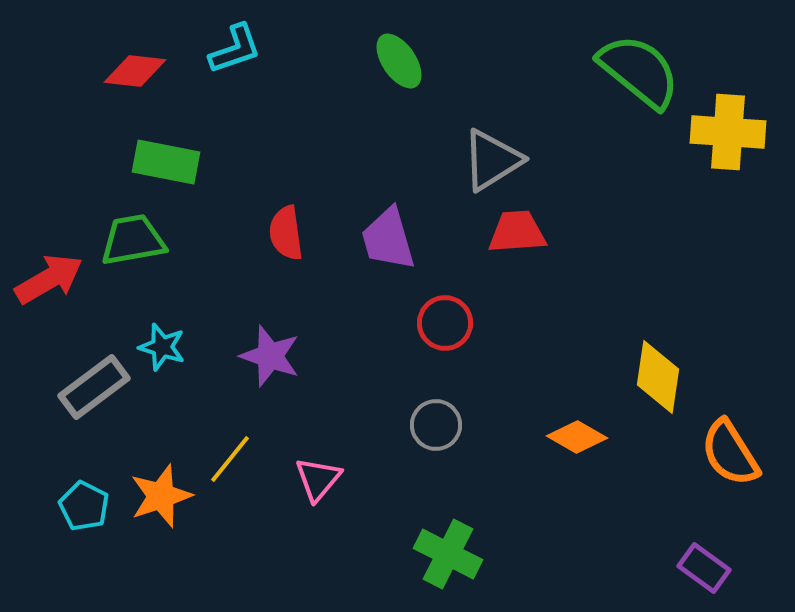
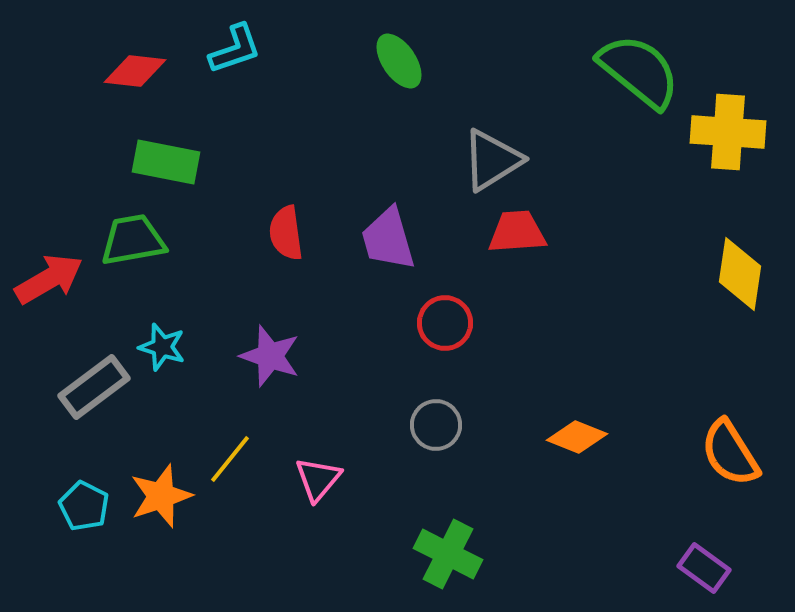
yellow diamond: moved 82 px right, 103 px up
orange diamond: rotated 8 degrees counterclockwise
